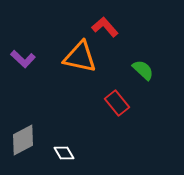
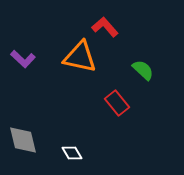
gray diamond: rotated 76 degrees counterclockwise
white diamond: moved 8 px right
